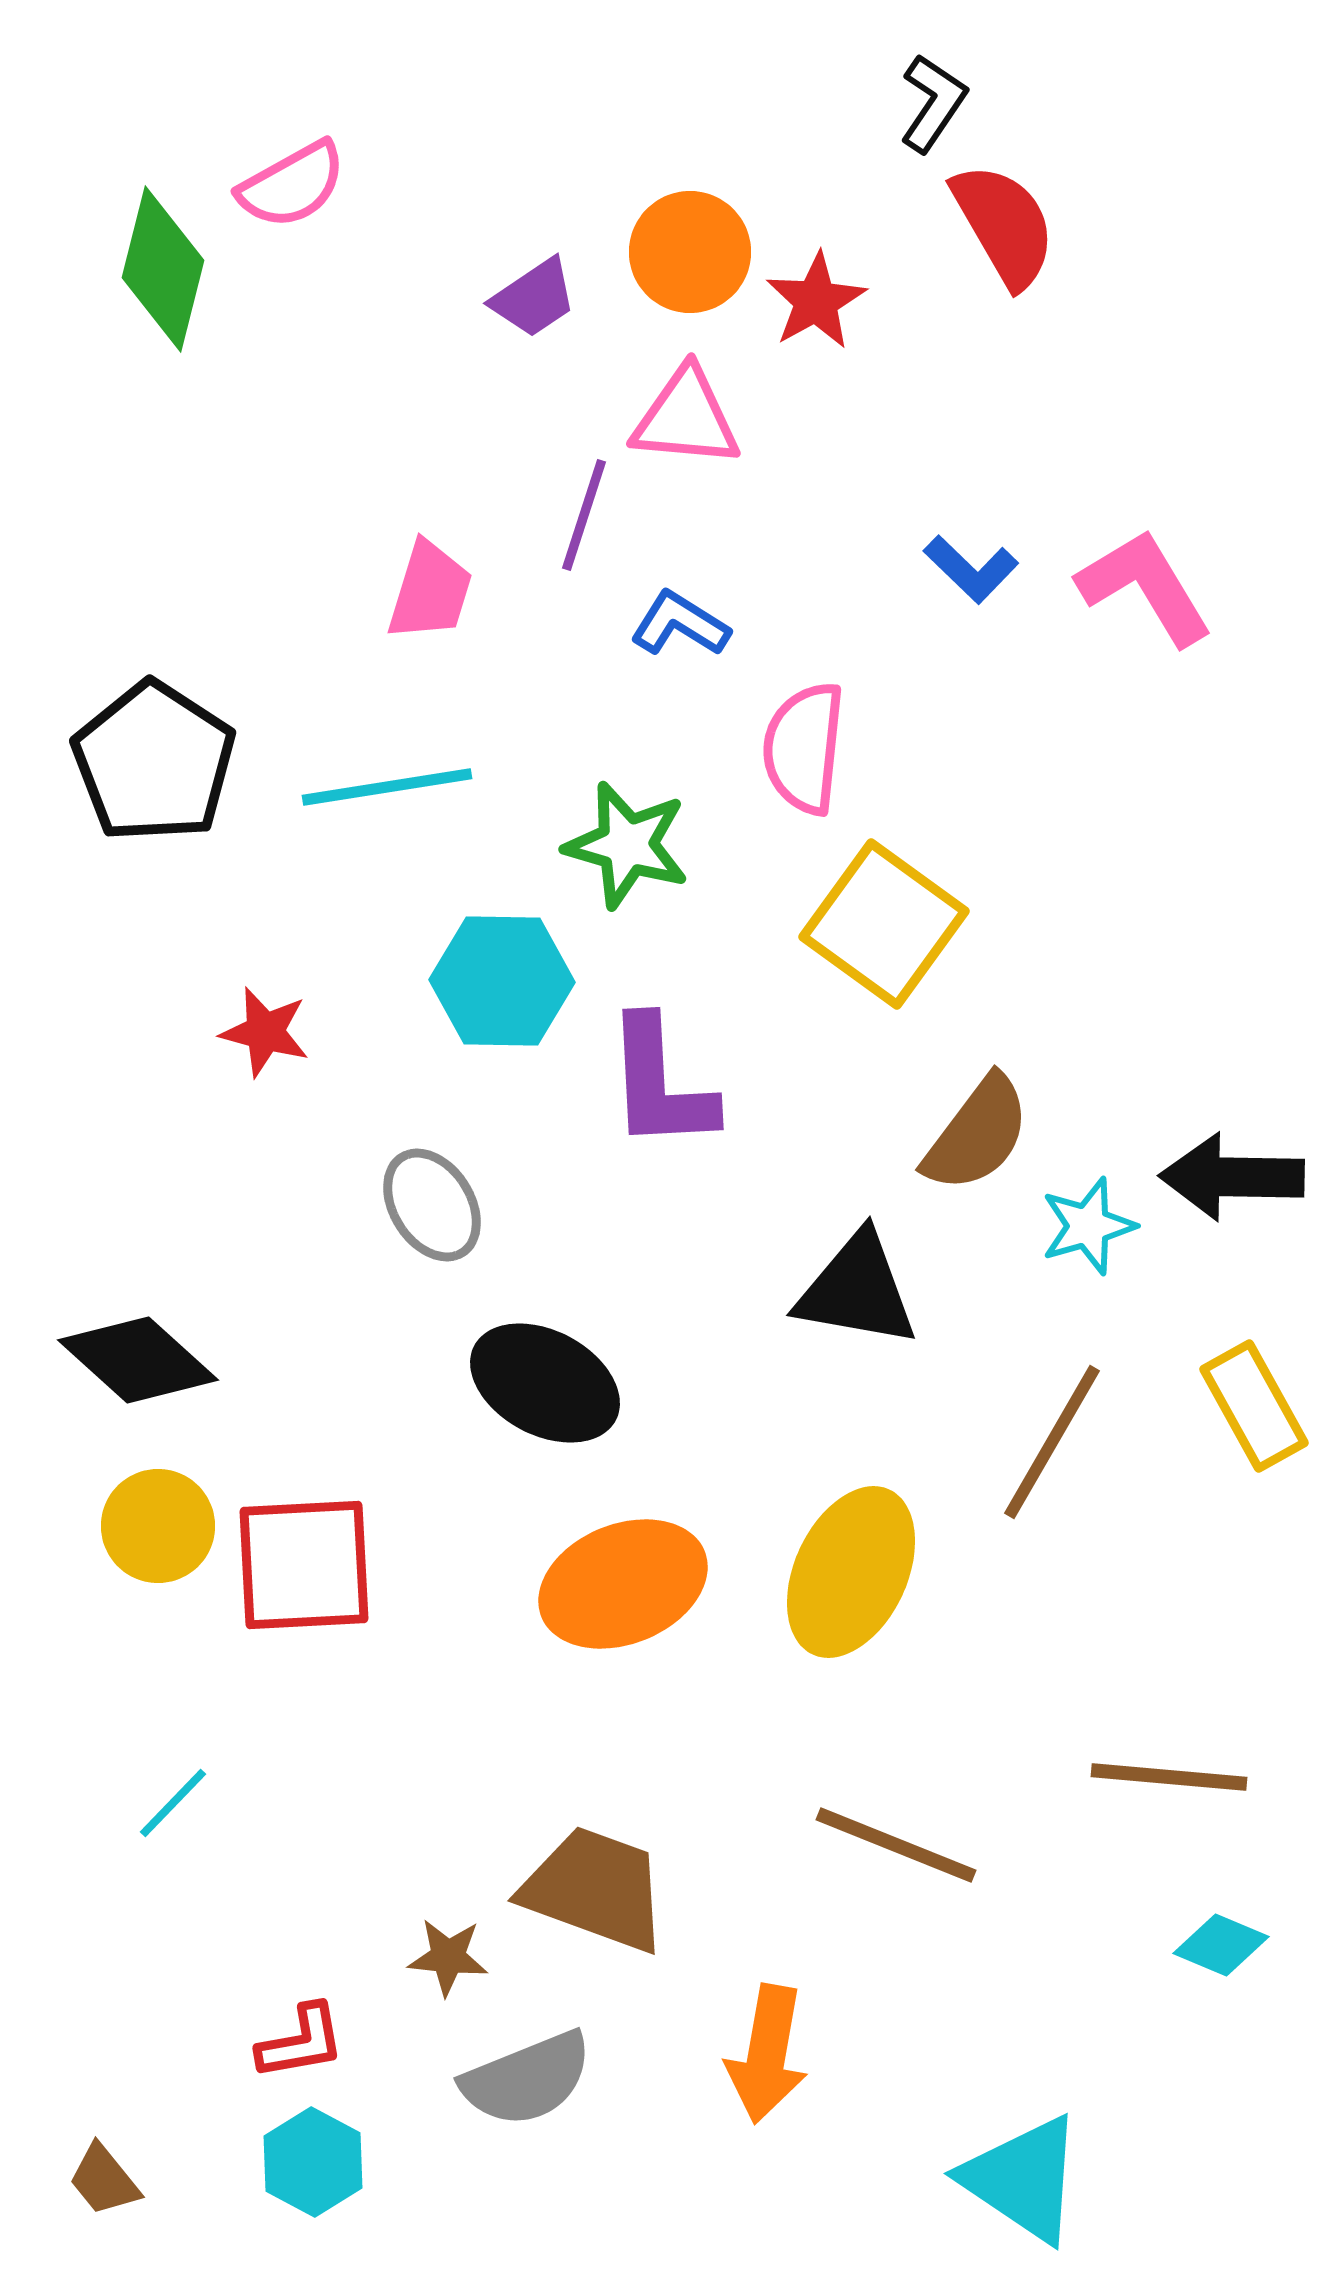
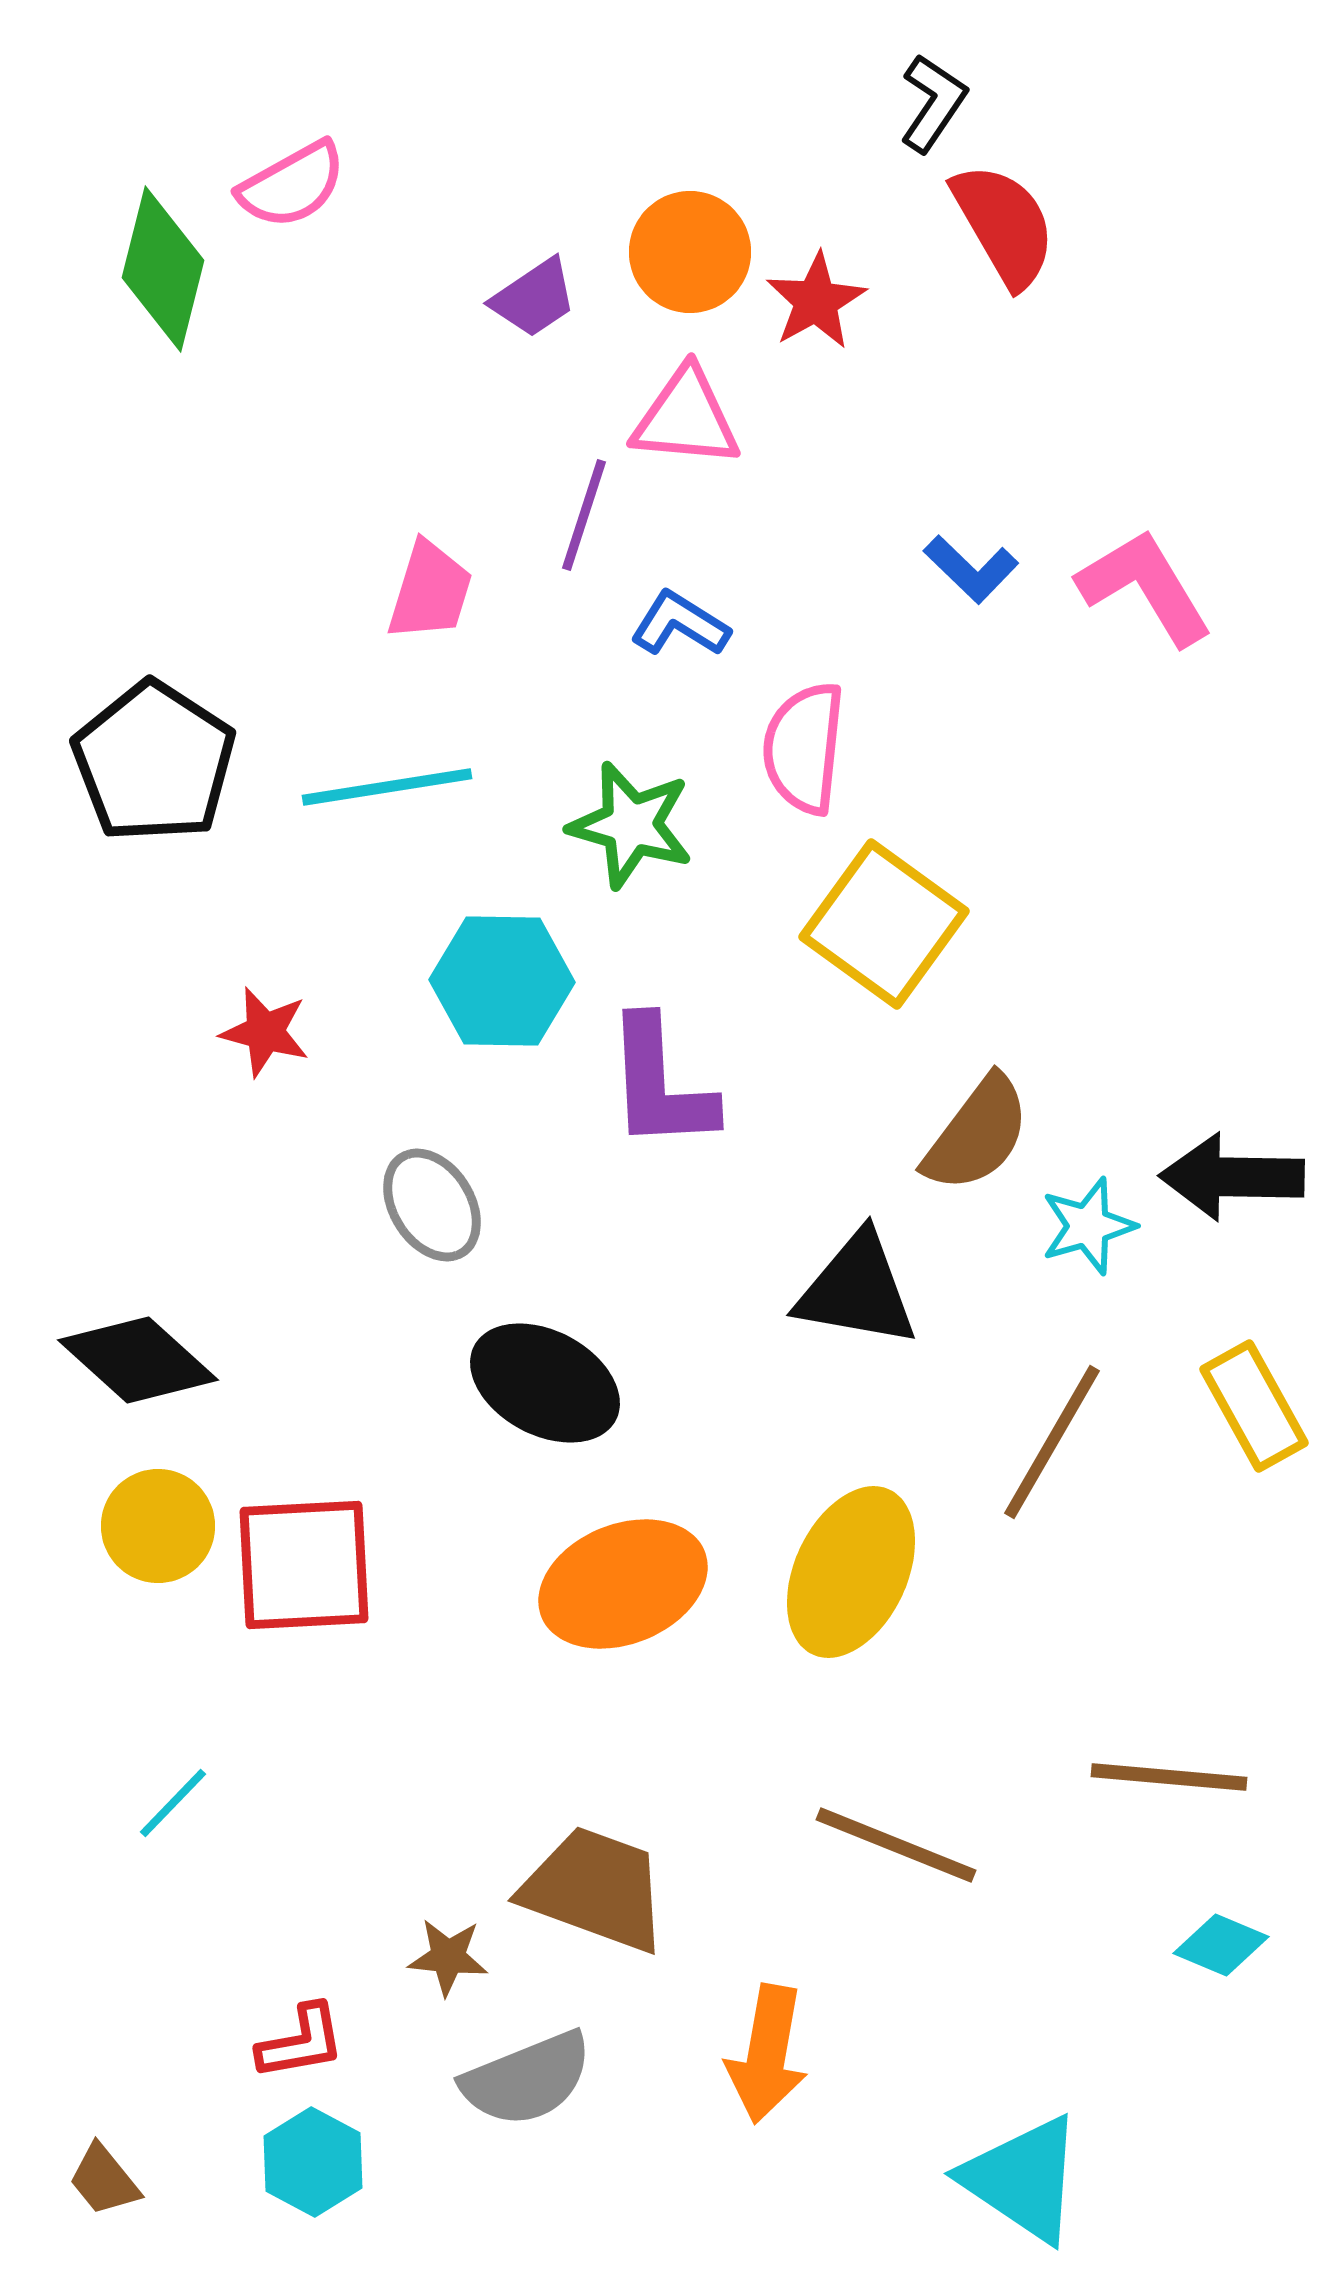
green star at (627, 845): moved 4 px right, 20 px up
